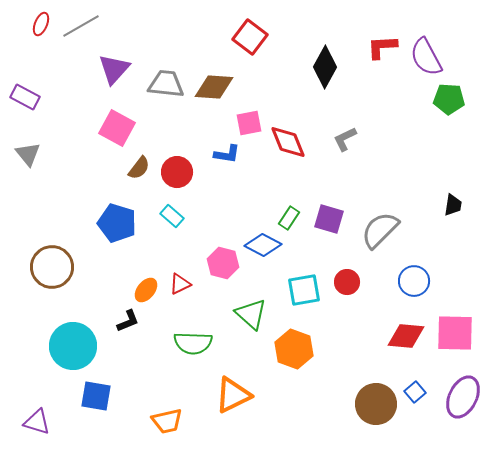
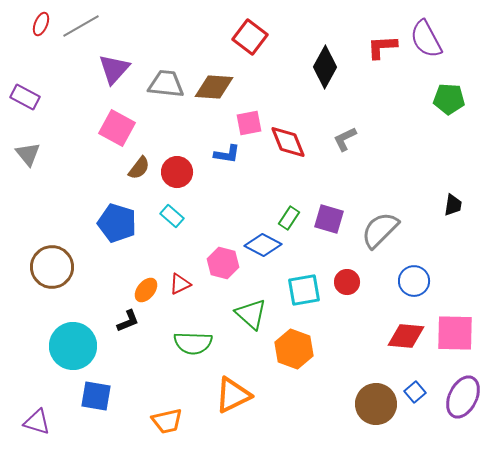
purple semicircle at (426, 57): moved 18 px up
